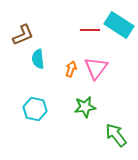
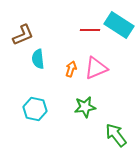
pink triangle: rotated 30 degrees clockwise
